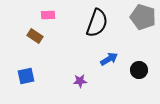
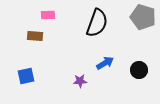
brown rectangle: rotated 28 degrees counterclockwise
blue arrow: moved 4 px left, 4 px down
